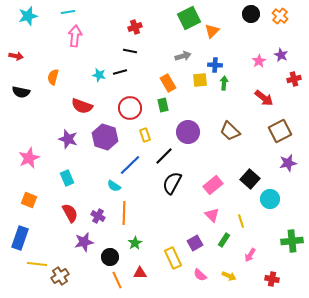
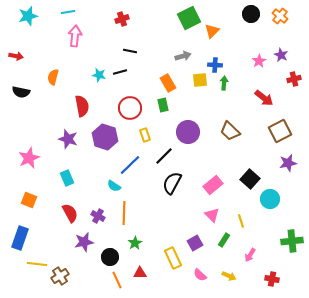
red cross at (135, 27): moved 13 px left, 8 px up
red semicircle at (82, 106): rotated 120 degrees counterclockwise
